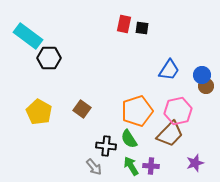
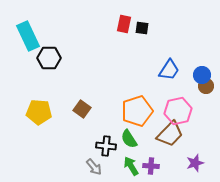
cyan rectangle: rotated 28 degrees clockwise
yellow pentagon: rotated 25 degrees counterclockwise
